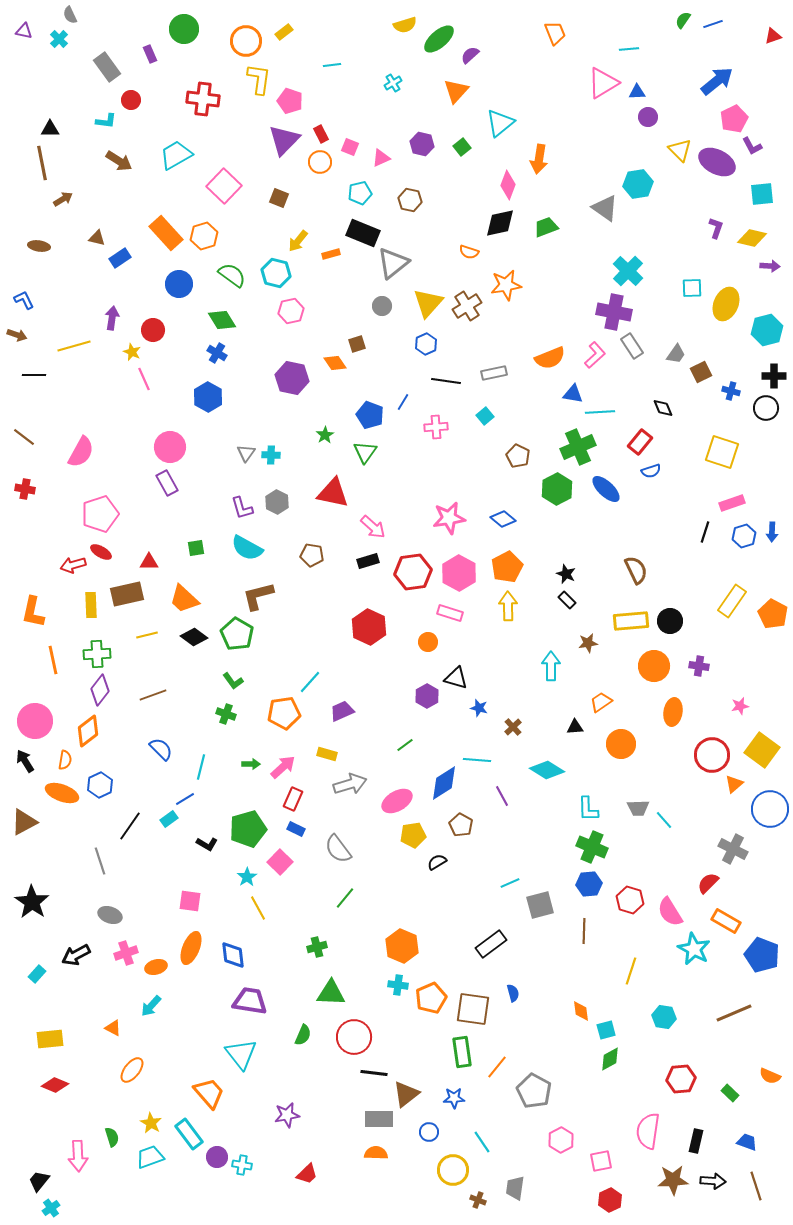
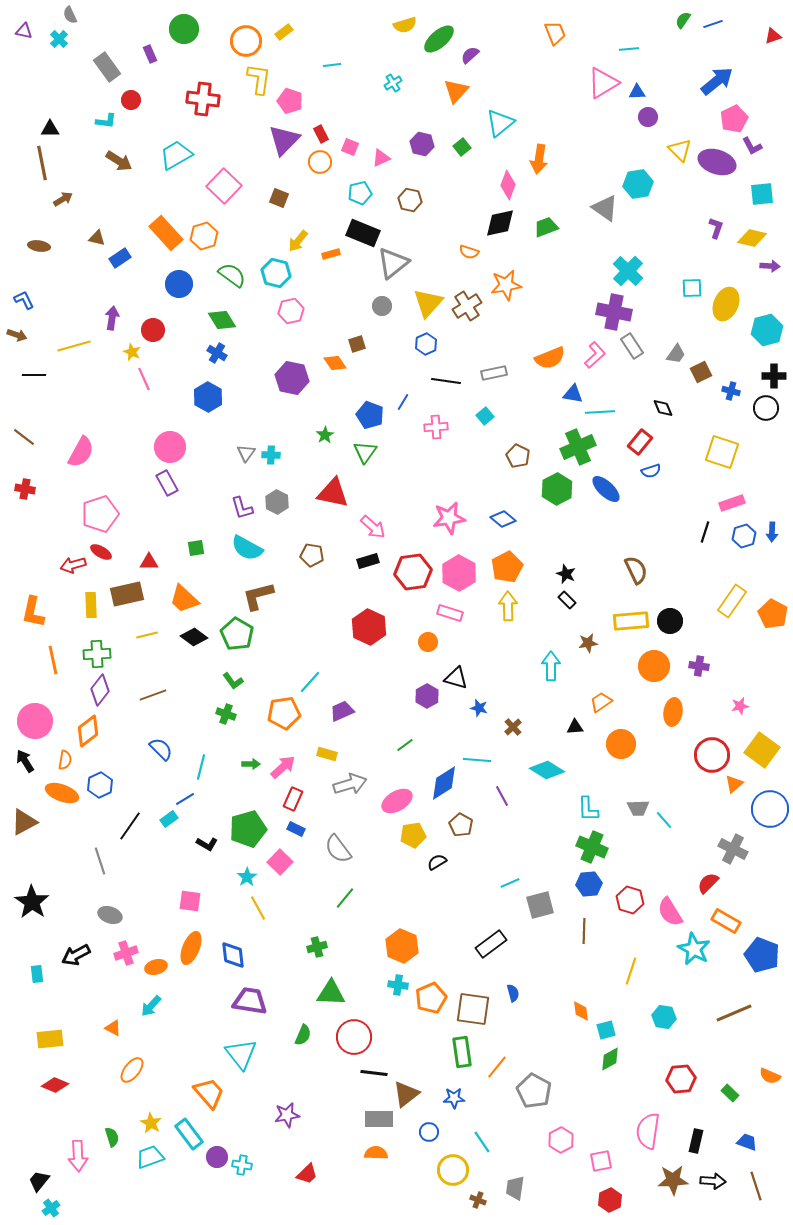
purple ellipse at (717, 162): rotated 9 degrees counterclockwise
cyan rectangle at (37, 974): rotated 48 degrees counterclockwise
